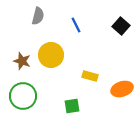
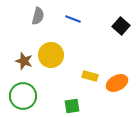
blue line: moved 3 px left, 6 px up; rotated 42 degrees counterclockwise
brown star: moved 2 px right
orange ellipse: moved 5 px left, 6 px up; rotated 10 degrees counterclockwise
